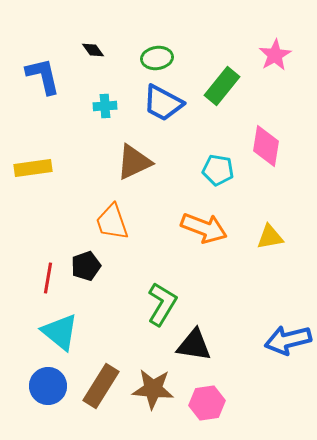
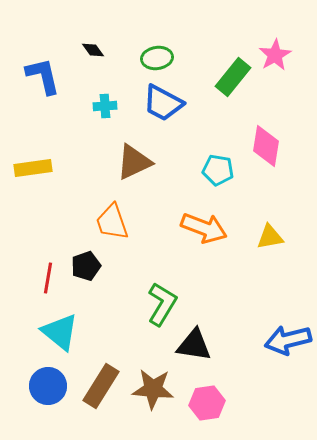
green rectangle: moved 11 px right, 9 px up
